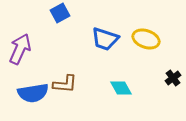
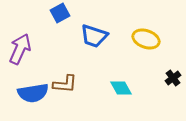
blue trapezoid: moved 11 px left, 3 px up
